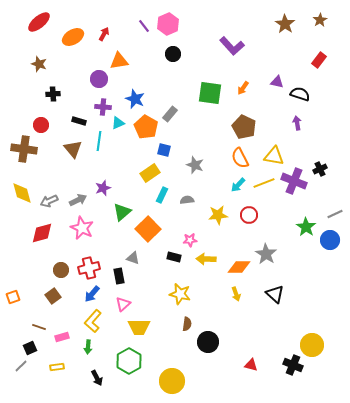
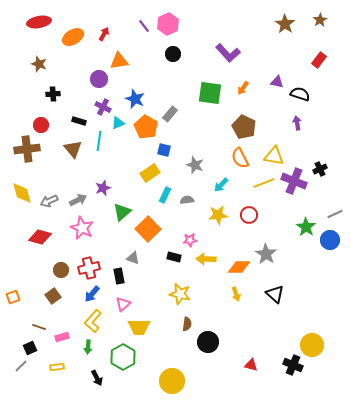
red ellipse at (39, 22): rotated 30 degrees clockwise
purple L-shape at (232, 46): moved 4 px left, 7 px down
purple cross at (103, 107): rotated 21 degrees clockwise
brown cross at (24, 149): moved 3 px right; rotated 15 degrees counterclockwise
cyan arrow at (238, 185): moved 17 px left
cyan rectangle at (162, 195): moved 3 px right
red diamond at (42, 233): moved 2 px left, 4 px down; rotated 30 degrees clockwise
green hexagon at (129, 361): moved 6 px left, 4 px up
